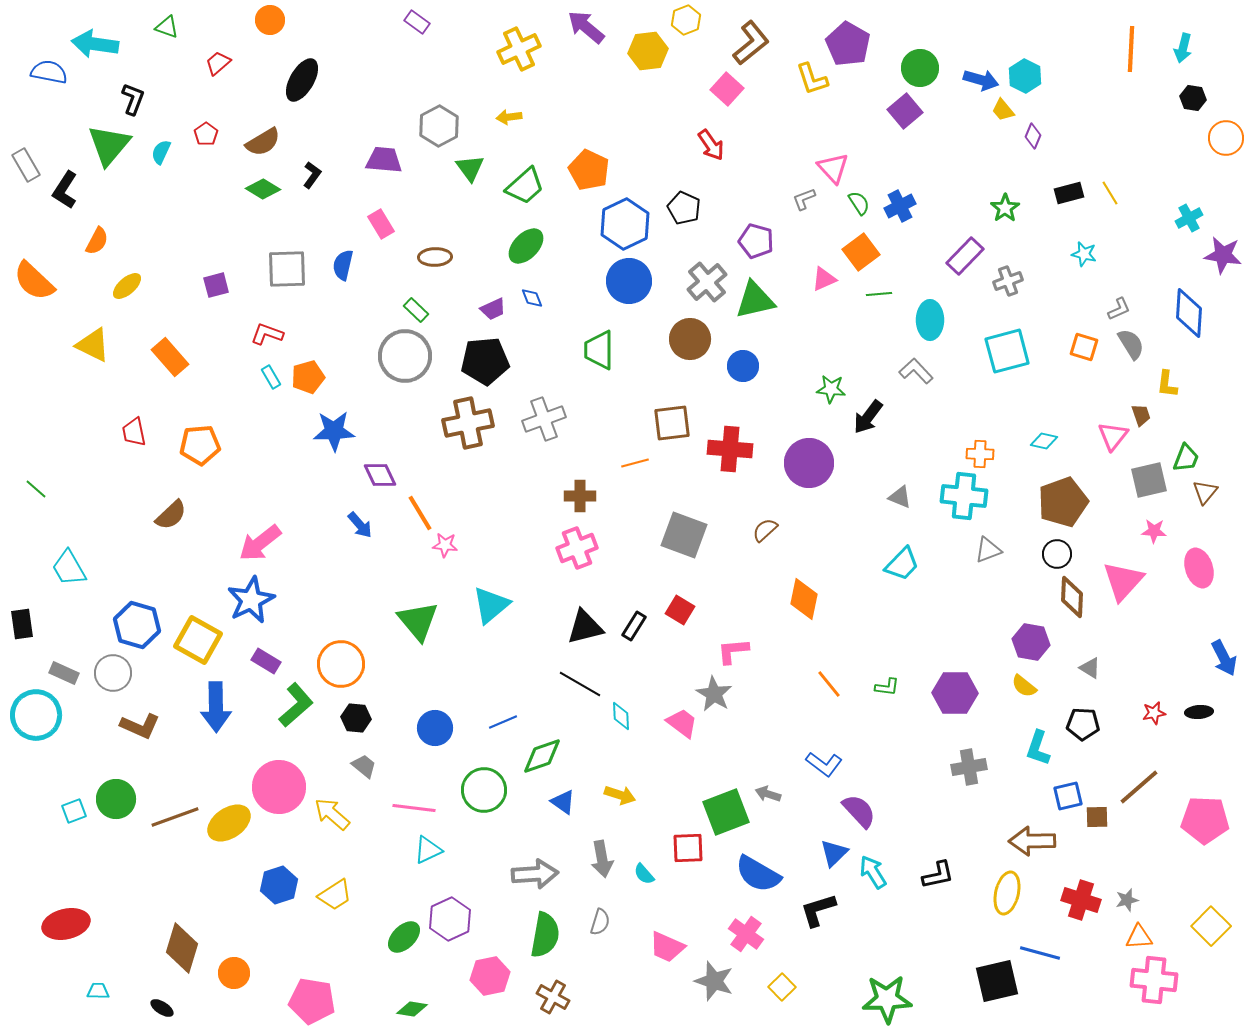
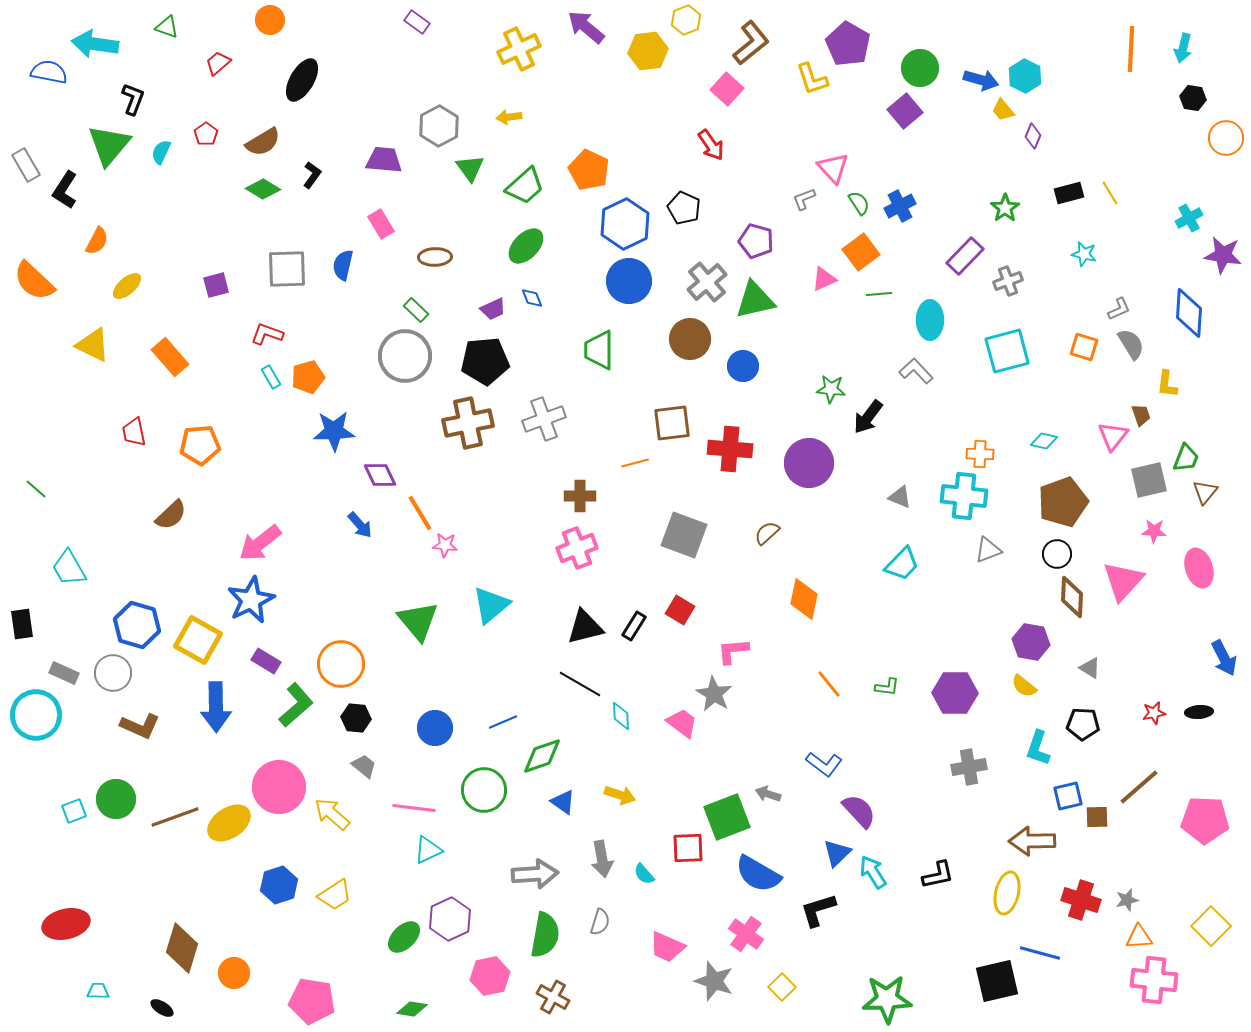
brown semicircle at (765, 530): moved 2 px right, 3 px down
green square at (726, 812): moved 1 px right, 5 px down
blue triangle at (834, 853): moved 3 px right
